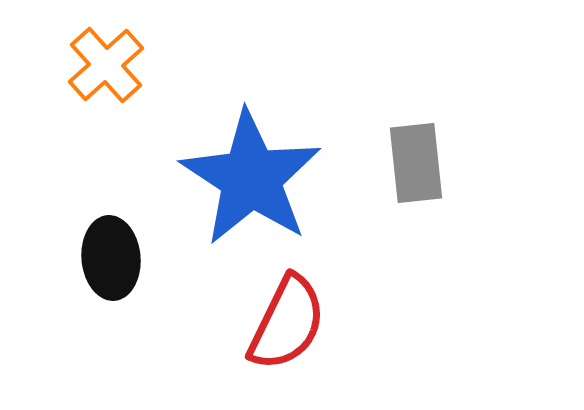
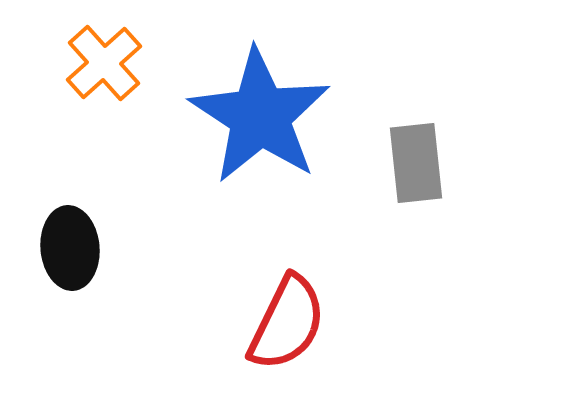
orange cross: moved 2 px left, 2 px up
blue star: moved 9 px right, 62 px up
black ellipse: moved 41 px left, 10 px up
